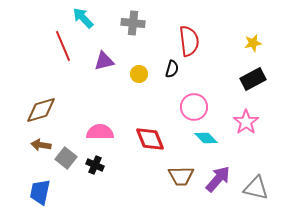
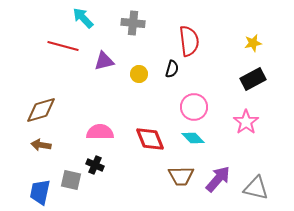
red line: rotated 52 degrees counterclockwise
cyan diamond: moved 13 px left
gray square: moved 5 px right, 22 px down; rotated 25 degrees counterclockwise
